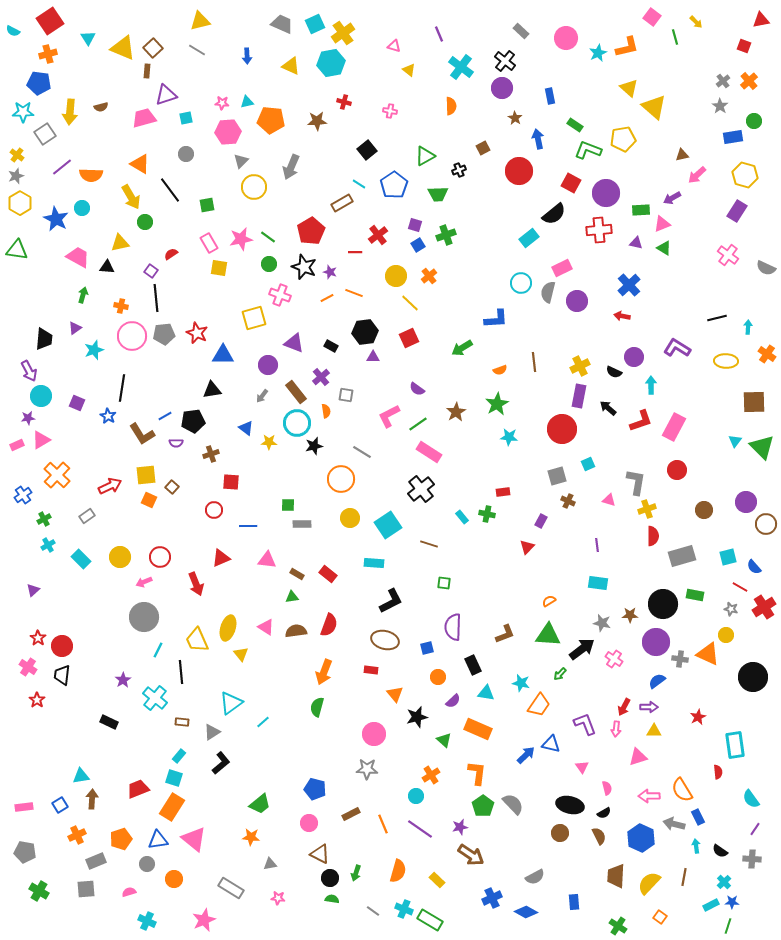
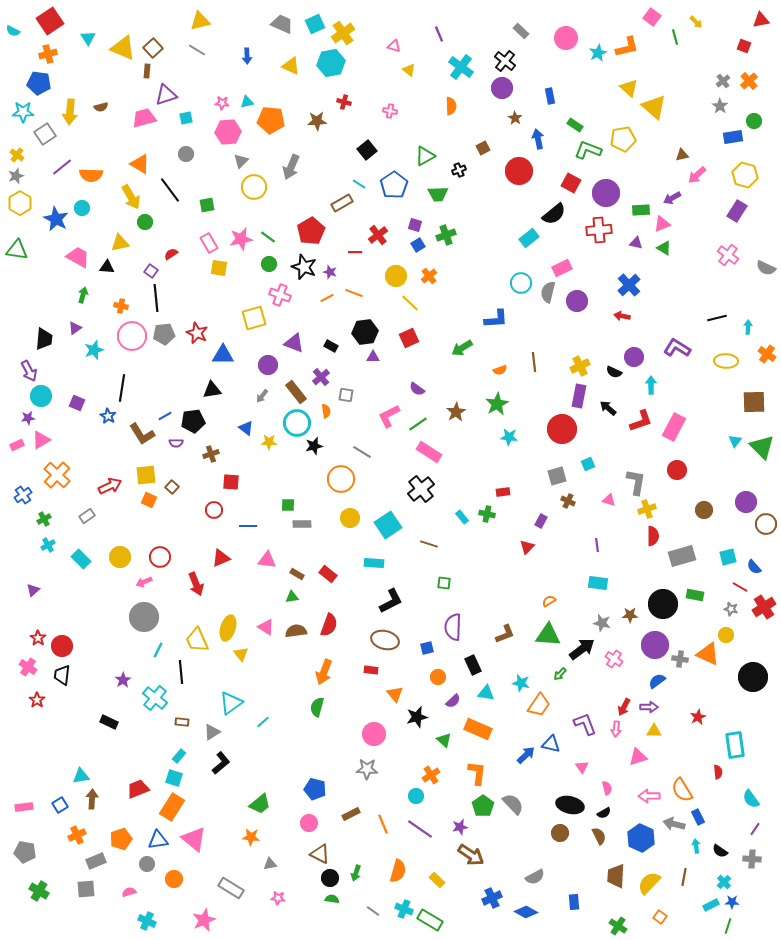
purple circle at (656, 642): moved 1 px left, 3 px down
